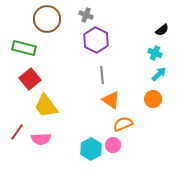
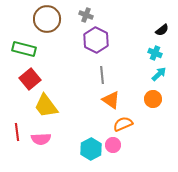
green rectangle: moved 1 px down
red line: rotated 42 degrees counterclockwise
